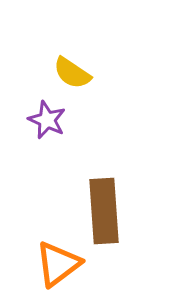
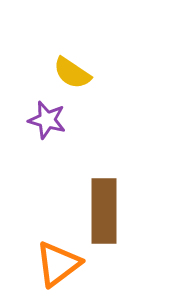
purple star: rotated 9 degrees counterclockwise
brown rectangle: rotated 4 degrees clockwise
